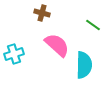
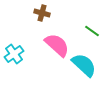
green line: moved 1 px left, 6 px down
cyan cross: rotated 18 degrees counterclockwise
cyan semicircle: rotated 48 degrees counterclockwise
